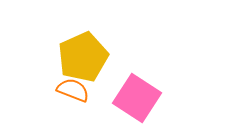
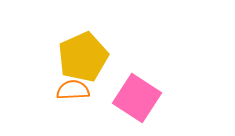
orange semicircle: rotated 24 degrees counterclockwise
